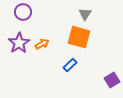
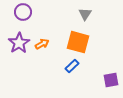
orange square: moved 1 px left, 5 px down
blue rectangle: moved 2 px right, 1 px down
purple square: moved 1 px left; rotated 21 degrees clockwise
